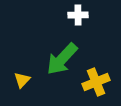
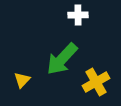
yellow cross: rotated 8 degrees counterclockwise
